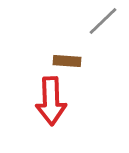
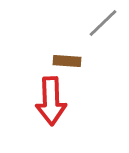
gray line: moved 2 px down
